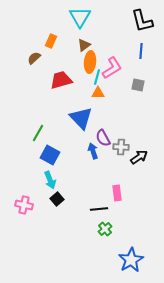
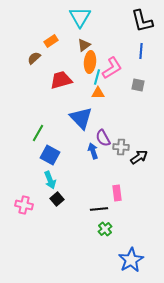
orange rectangle: rotated 32 degrees clockwise
